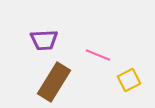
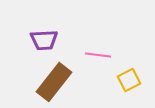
pink line: rotated 15 degrees counterclockwise
brown rectangle: rotated 6 degrees clockwise
